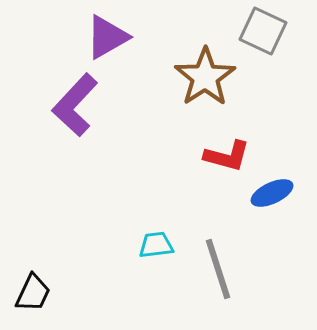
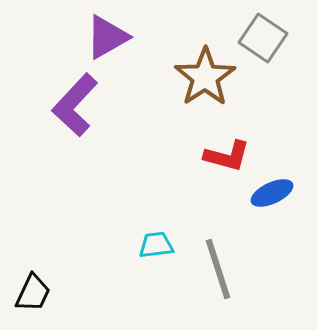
gray square: moved 7 px down; rotated 9 degrees clockwise
